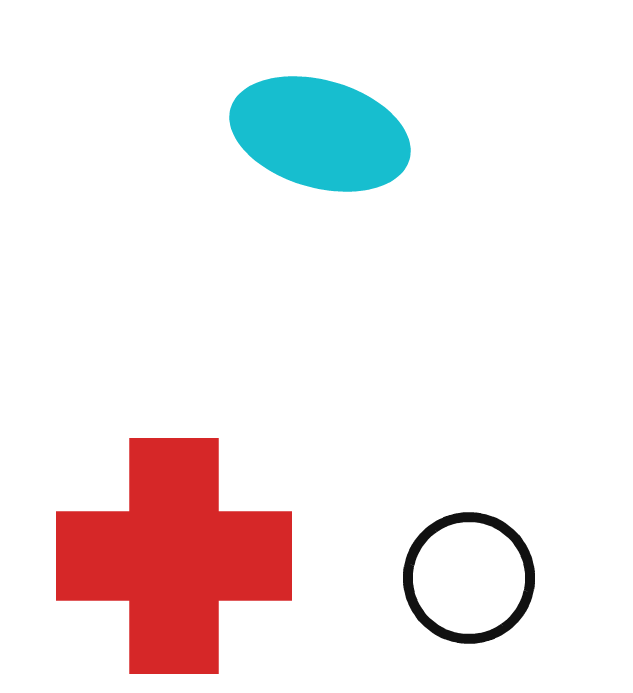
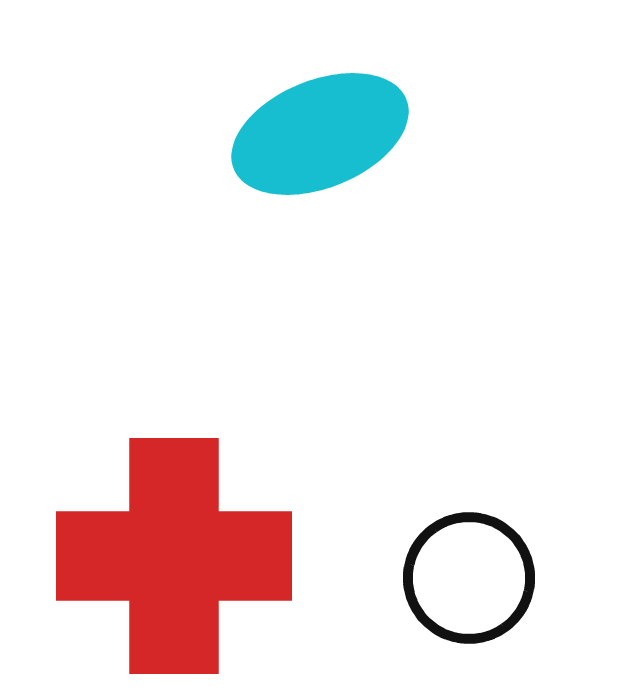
cyan ellipse: rotated 38 degrees counterclockwise
